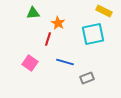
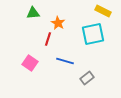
yellow rectangle: moved 1 px left
blue line: moved 1 px up
gray rectangle: rotated 16 degrees counterclockwise
